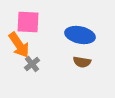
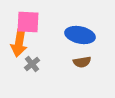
orange arrow: moved 2 px up; rotated 44 degrees clockwise
brown semicircle: rotated 18 degrees counterclockwise
